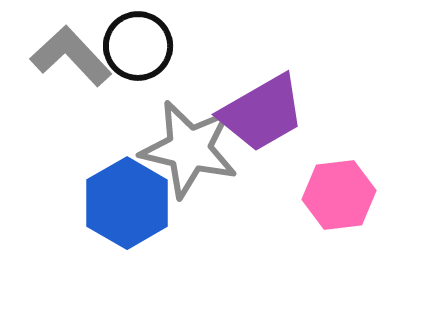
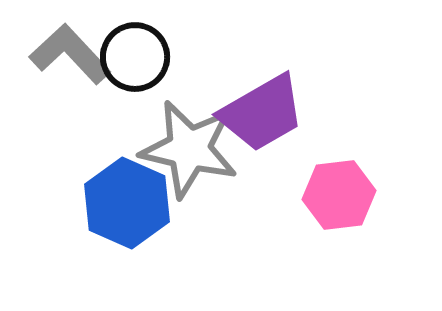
black circle: moved 3 px left, 11 px down
gray L-shape: moved 1 px left, 2 px up
blue hexagon: rotated 6 degrees counterclockwise
